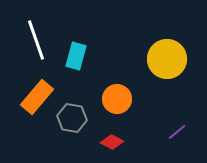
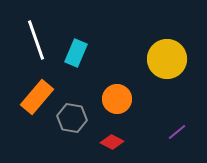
cyan rectangle: moved 3 px up; rotated 8 degrees clockwise
